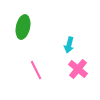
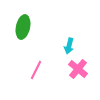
cyan arrow: moved 1 px down
pink line: rotated 54 degrees clockwise
